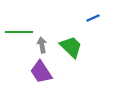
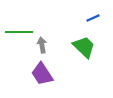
green trapezoid: moved 13 px right
purple trapezoid: moved 1 px right, 2 px down
